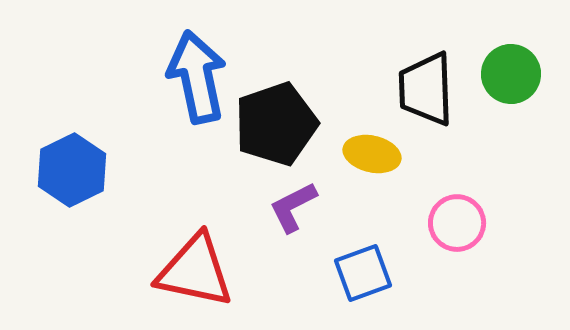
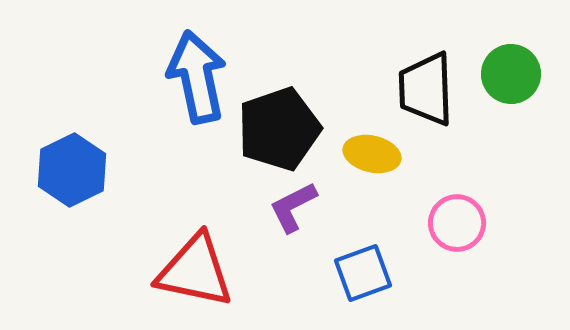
black pentagon: moved 3 px right, 5 px down
